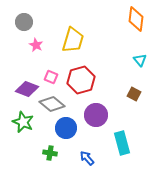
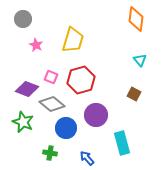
gray circle: moved 1 px left, 3 px up
